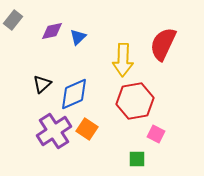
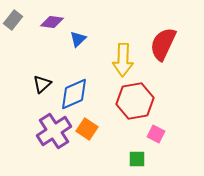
purple diamond: moved 9 px up; rotated 20 degrees clockwise
blue triangle: moved 2 px down
